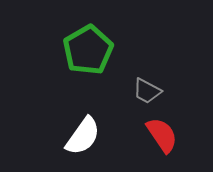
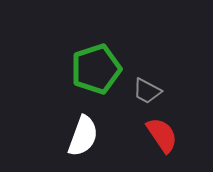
green pentagon: moved 8 px right, 19 px down; rotated 12 degrees clockwise
white semicircle: rotated 15 degrees counterclockwise
